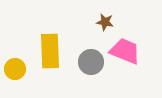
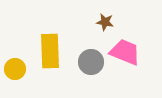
pink trapezoid: moved 1 px down
